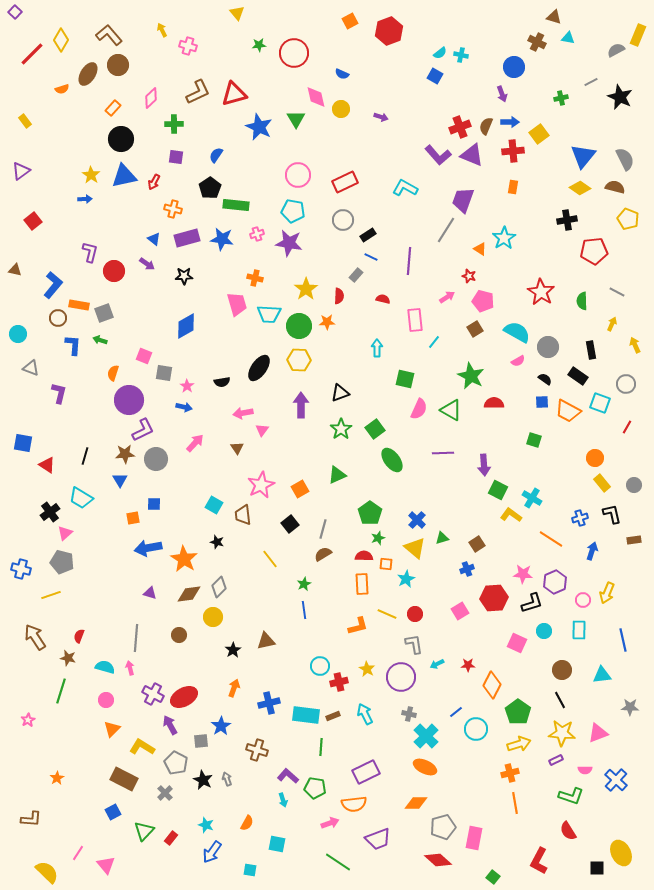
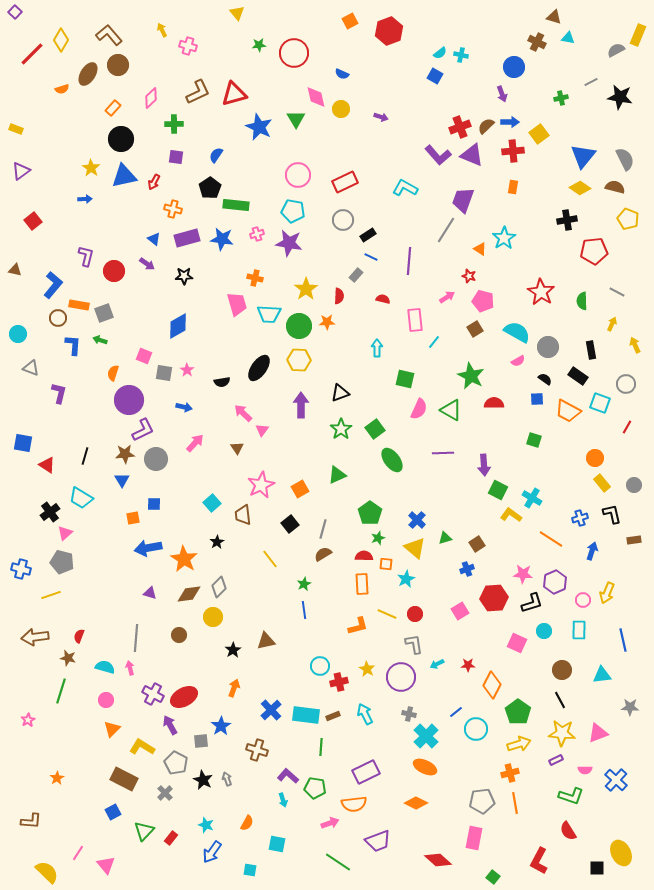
black star at (620, 97): rotated 15 degrees counterclockwise
yellow rectangle at (25, 121): moved 9 px left, 8 px down; rotated 32 degrees counterclockwise
brown semicircle at (486, 126): rotated 24 degrees clockwise
yellow star at (91, 175): moved 7 px up
purple L-shape at (90, 252): moved 4 px left, 4 px down
blue diamond at (186, 326): moved 8 px left
pink star at (187, 386): moved 16 px up
blue square at (542, 402): moved 5 px left, 3 px up
pink arrow at (243, 413): rotated 54 degrees clockwise
blue triangle at (120, 480): moved 2 px right
cyan square at (214, 505): moved 2 px left, 2 px up; rotated 18 degrees clockwise
green triangle at (442, 538): moved 3 px right
black star at (217, 542): rotated 24 degrees clockwise
brown arrow at (35, 637): rotated 64 degrees counterclockwise
blue cross at (269, 703): moved 2 px right, 7 px down; rotated 30 degrees counterclockwise
orange diamond at (416, 803): rotated 25 degrees clockwise
brown L-shape at (31, 819): moved 2 px down
gray pentagon at (443, 827): moved 39 px right, 26 px up; rotated 10 degrees clockwise
purple trapezoid at (378, 839): moved 2 px down
